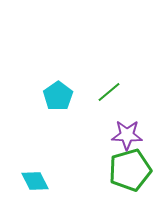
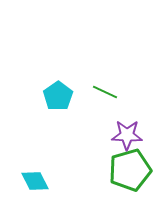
green line: moved 4 px left; rotated 65 degrees clockwise
